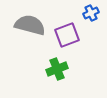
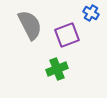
blue cross: rotated 35 degrees counterclockwise
gray semicircle: rotated 48 degrees clockwise
